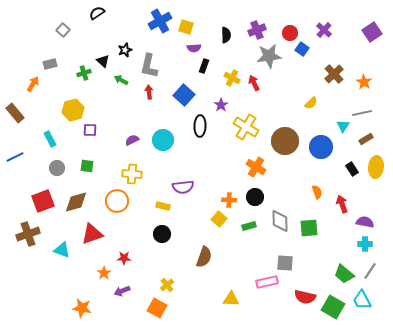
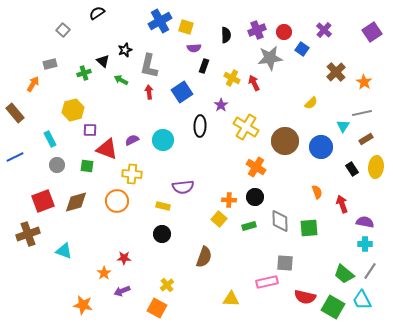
red circle at (290, 33): moved 6 px left, 1 px up
gray star at (269, 56): moved 1 px right, 2 px down
brown cross at (334, 74): moved 2 px right, 2 px up
blue square at (184, 95): moved 2 px left, 3 px up; rotated 15 degrees clockwise
gray circle at (57, 168): moved 3 px up
red triangle at (92, 234): moved 15 px right, 85 px up; rotated 40 degrees clockwise
cyan triangle at (62, 250): moved 2 px right, 1 px down
orange star at (82, 308): moved 1 px right, 3 px up
